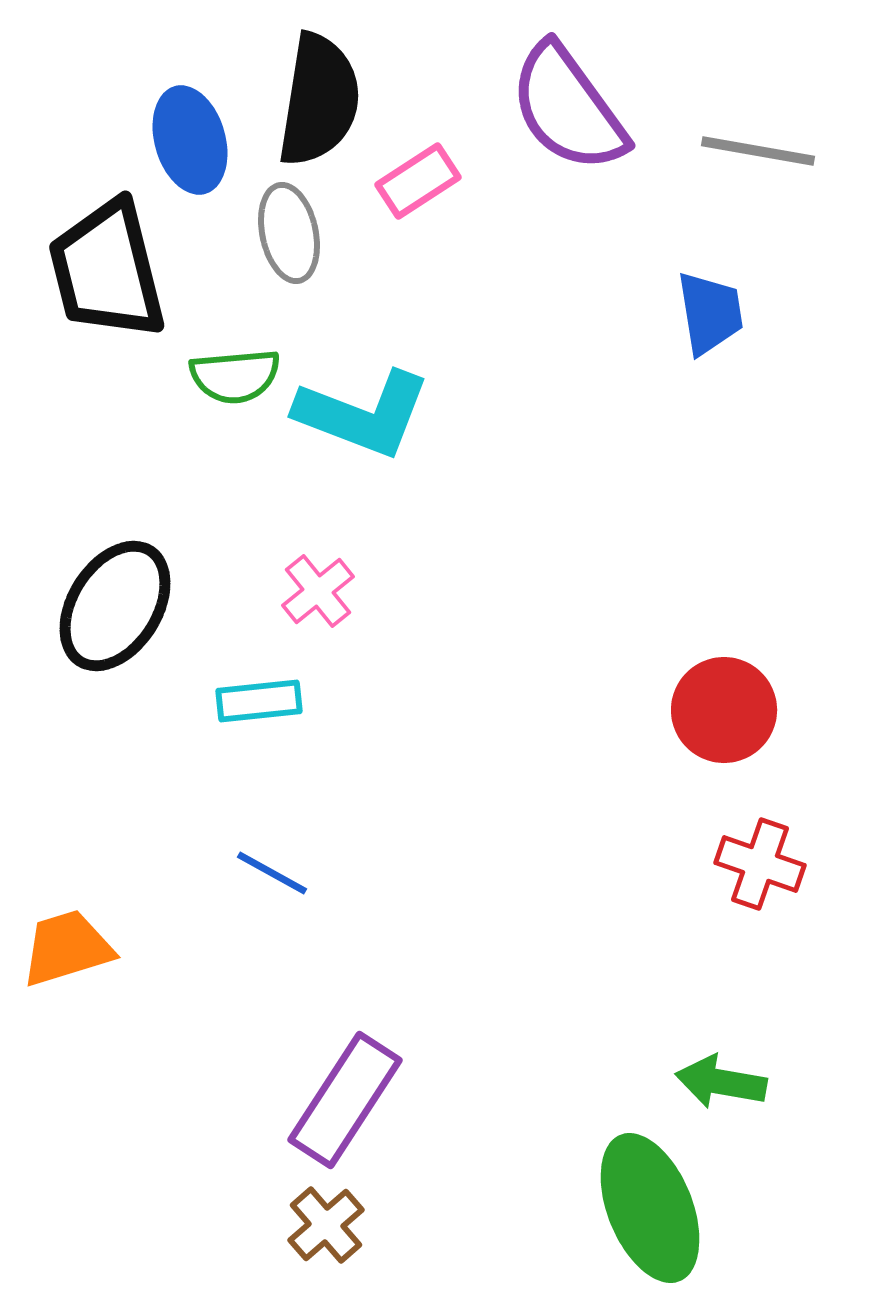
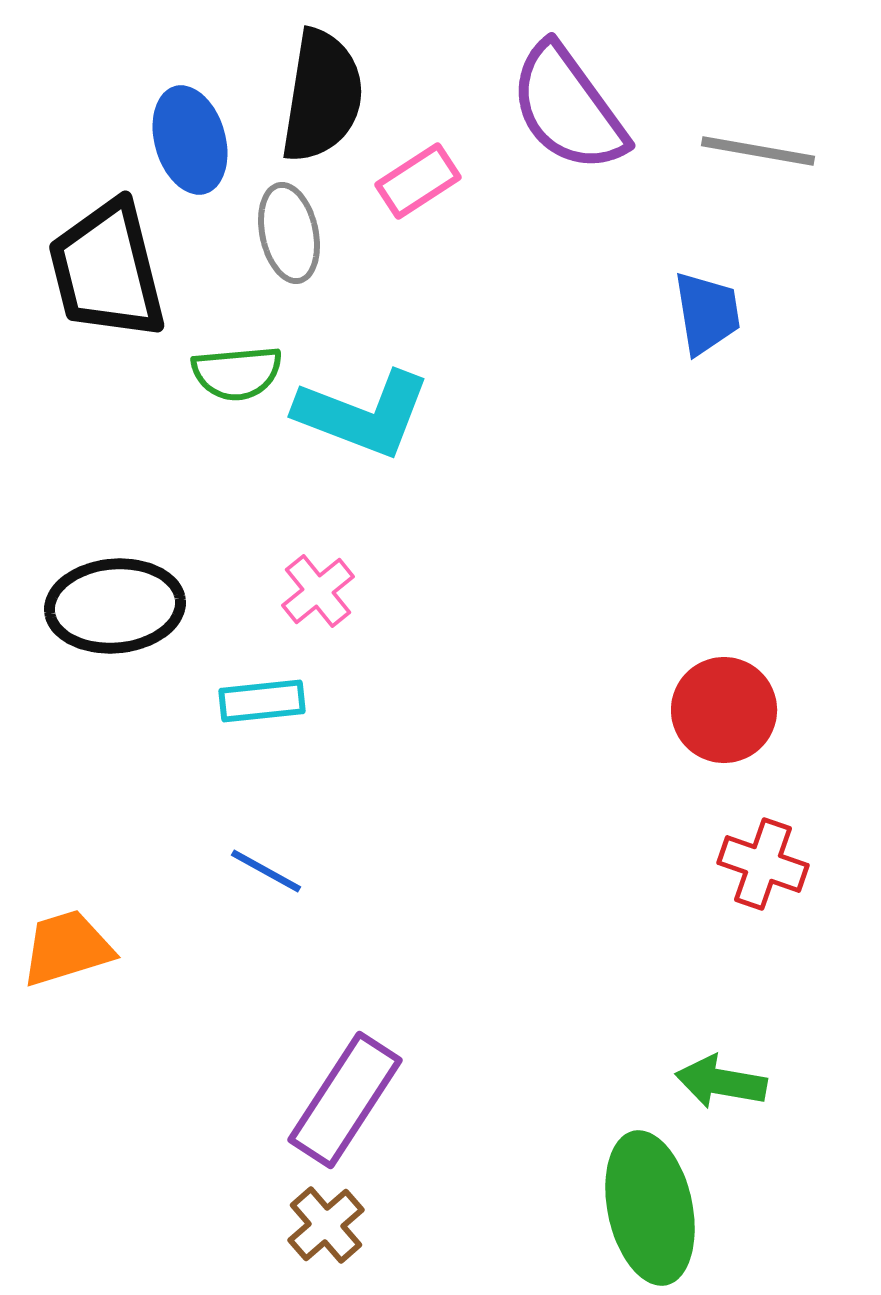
black semicircle: moved 3 px right, 4 px up
blue trapezoid: moved 3 px left
green semicircle: moved 2 px right, 3 px up
black ellipse: rotated 53 degrees clockwise
cyan rectangle: moved 3 px right
red cross: moved 3 px right
blue line: moved 6 px left, 2 px up
green ellipse: rotated 10 degrees clockwise
